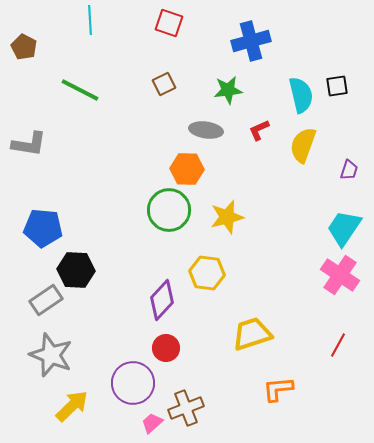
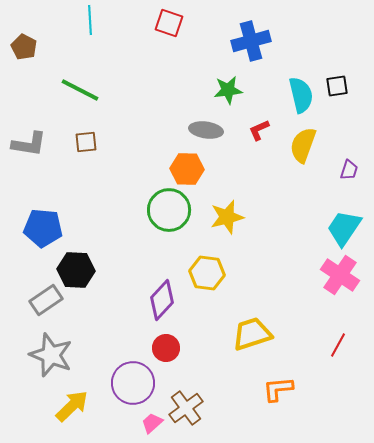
brown square: moved 78 px left, 58 px down; rotated 20 degrees clockwise
brown cross: rotated 16 degrees counterclockwise
